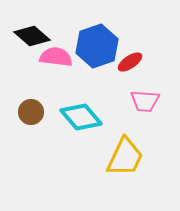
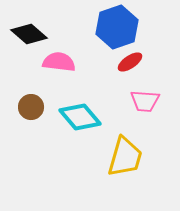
black diamond: moved 3 px left, 2 px up
blue hexagon: moved 20 px right, 19 px up
pink semicircle: moved 3 px right, 5 px down
brown circle: moved 5 px up
cyan diamond: moved 1 px left
yellow trapezoid: rotated 9 degrees counterclockwise
